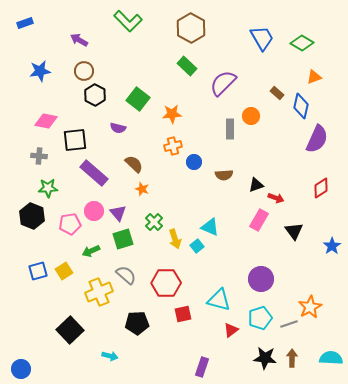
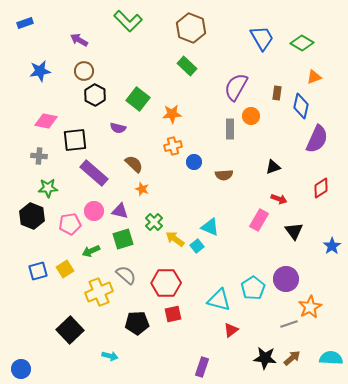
brown hexagon at (191, 28): rotated 8 degrees counterclockwise
purple semicircle at (223, 83): moved 13 px right, 4 px down; rotated 16 degrees counterclockwise
brown rectangle at (277, 93): rotated 56 degrees clockwise
black triangle at (256, 185): moved 17 px right, 18 px up
red arrow at (276, 198): moved 3 px right, 1 px down
purple triangle at (118, 213): moved 2 px right, 2 px up; rotated 36 degrees counterclockwise
yellow arrow at (175, 239): rotated 144 degrees clockwise
yellow square at (64, 271): moved 1 px right, 2 px up
purple circle at (261, 279): moved 25 px right
red square at (183, 314): moved 10 px left
cyan pentagon at (260, 318): moved 7 px left, 30 px up; rotated 15 degrees counterclockwise
brown arrow at (292, 358): rotated 48 degrees clockwise
